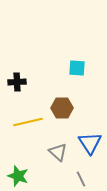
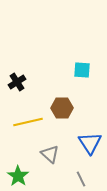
cyan square: moved 5 px right, 2 px down
black cross: rotated 30 degrees counterclockwise
gray triangle: moved 8 px left, 2 px down
green star: rotated 15 degrees clockwise
